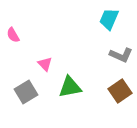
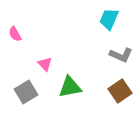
pink semicircle: moved 2 px right, 1 px up
